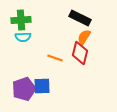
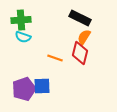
cyan semicircle: rotated 21 degrees clockwise
